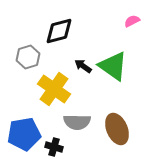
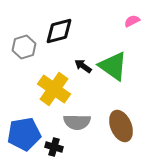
gray hexagon: moved 4 px left, 10 px up
brown ellipse: moved 4 px right, 3 px up
